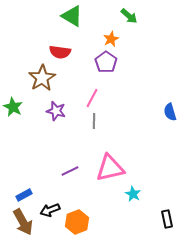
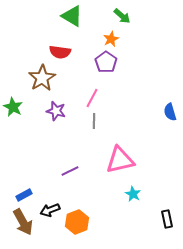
green arrow: moved 7 px left
pink triangle: moved 10 px right, 8 px up
